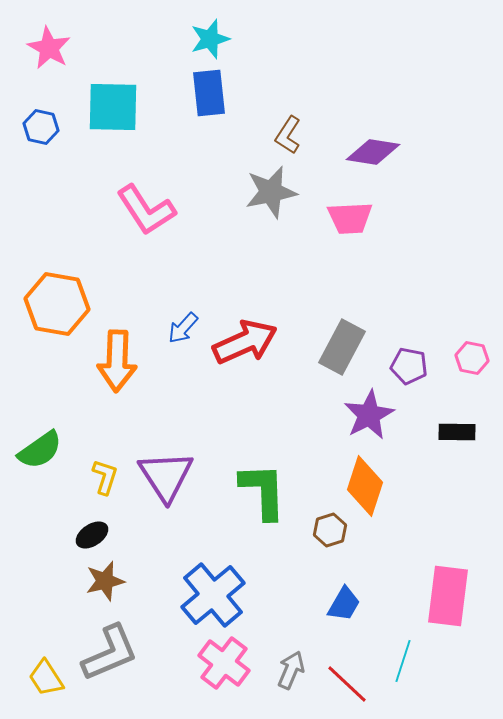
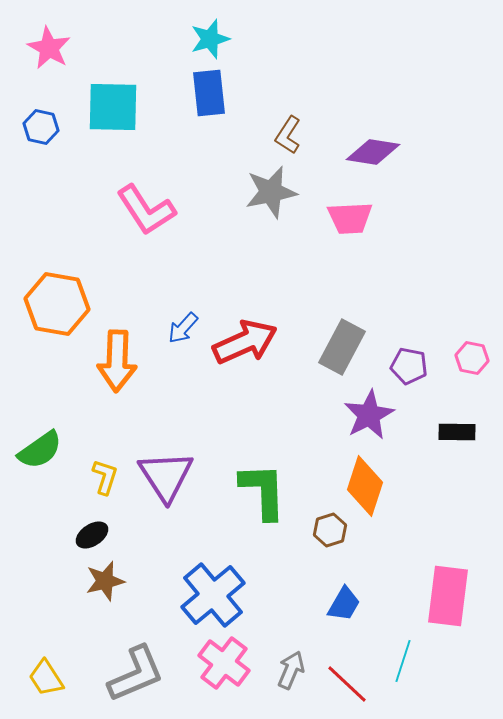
gray L-shape: moved 26 px right, 21 px down
